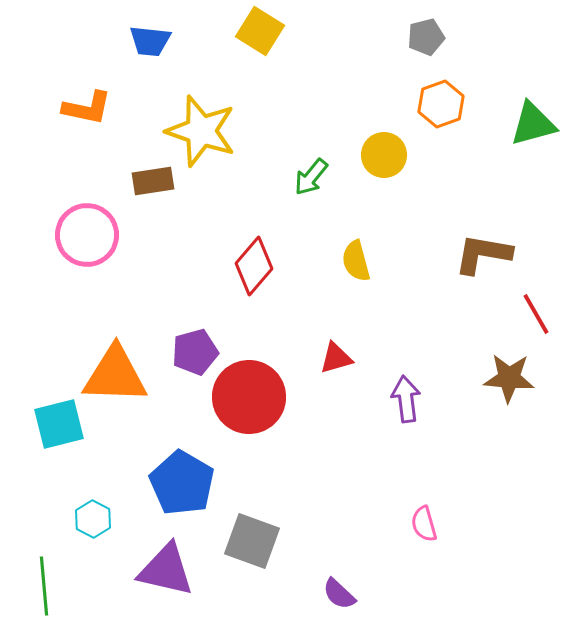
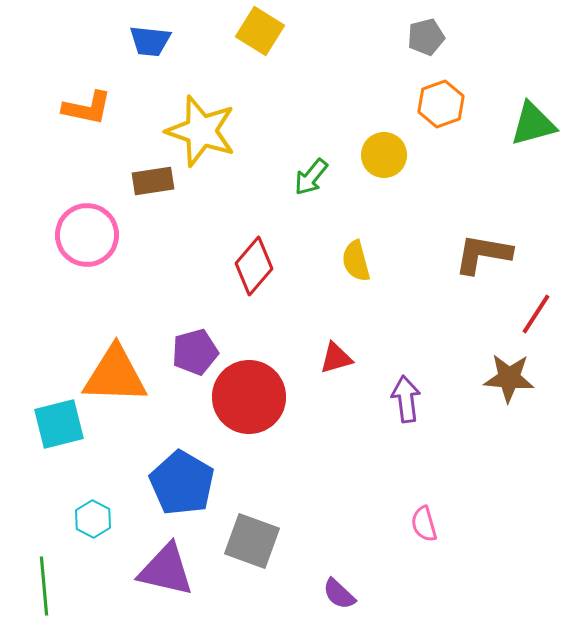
red line: rotated 63 degrees clockwise
